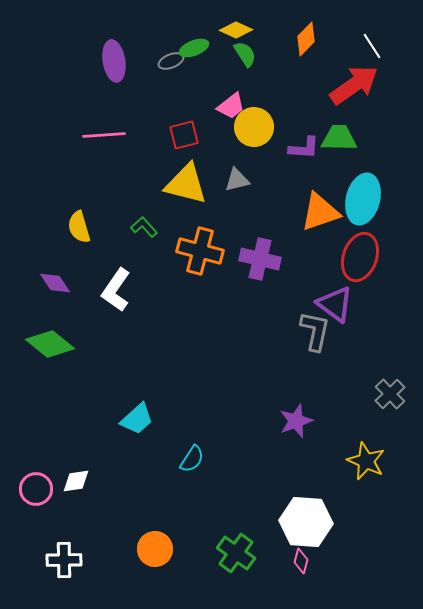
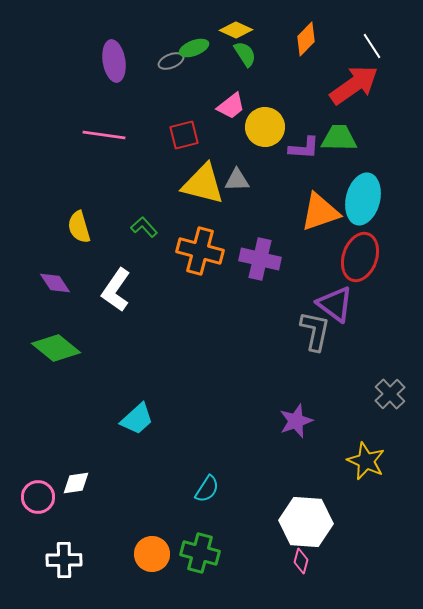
yellow circle: moved 11 px right
pink line: rotated 12 degrees clockwise
gray triangle: rotated 12 degrees clockwise
yellow triangle: moved 17 px right
green diamond: moved 6 px right, 4 px down
cyan semicircle: moved 15 px right, 30 px down
white diamond: moved 2 px down
pink circle: moved 2 px right, 8 px down
orange circle: moved 3 px left, 5 px down
green cross: moved 36 px left; rotated 21 degrees counterclockwise
